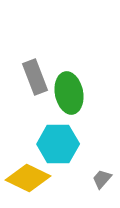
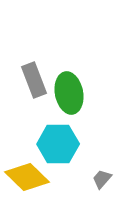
gray rectangle: moved 1 px left, 3 px down
yellow diamond: moved 1 px left, 1 px up; rotated 18 degrees clockwise
